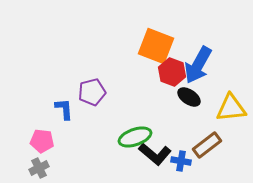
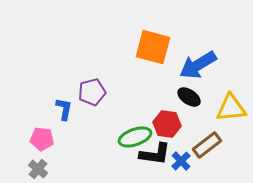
orange square: moved 3 px left, 1 px down; rotated 6 degrees counterclockwise
blue arrow: rotated 30 degrees clockwise
red hexagon: moved 5 px left, 52 px down; rotated 12 degrees counterclockwise
blue L-shape: rotated 15 degrees clockwise
pink pentagon: moved 2 px up
black L-shape: rotated 32 degrees counterclockwise
blue cross: rotated 36 degrees clockwise
gray cross: moved 1 px left, 1 px down; rotated 24 degrees counterclockwise
